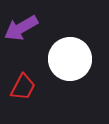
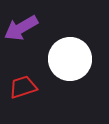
red trapezoid: rotated 136 degrees counterclockwise
